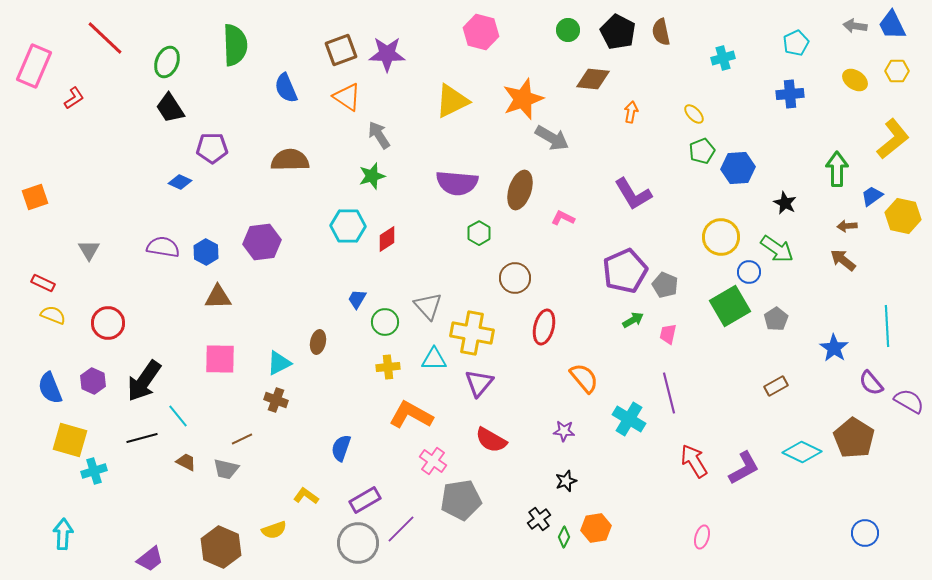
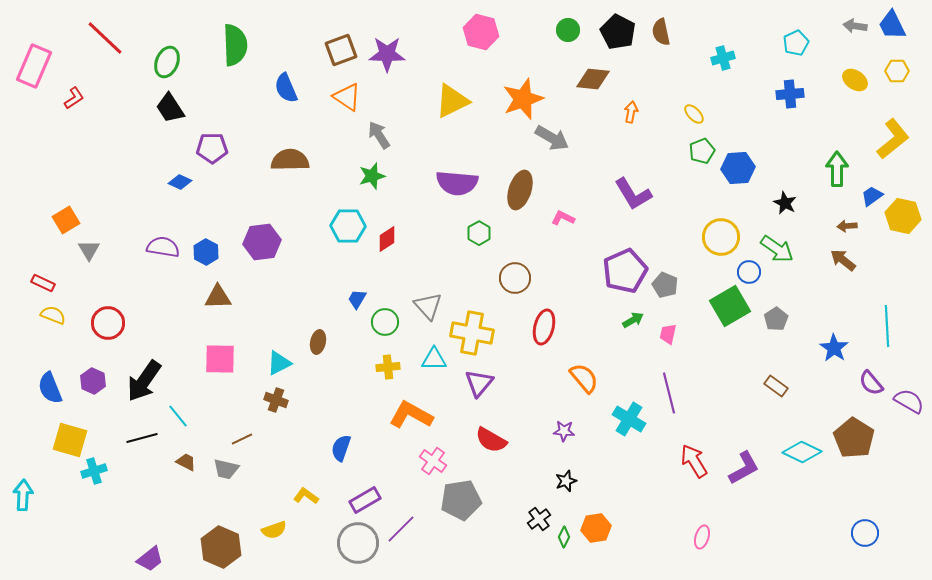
orange square at (35, 197): moved 31 px right, 23 px down; rotated 12 degrees counterclockwise
brown rectangle at (776, 386): rotated 65 degrees clockwise
cyan arrow at (63, 534): moved 40 px left, 39 px up
